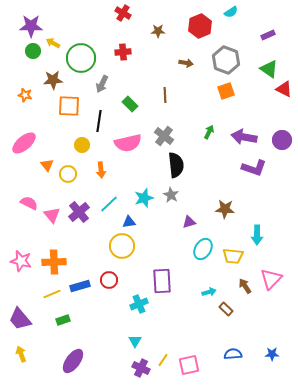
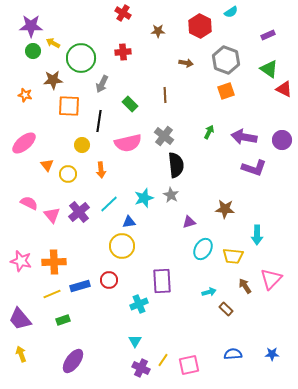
red hexagon at (200, 26): rotated 10 degrees counterclockwise
